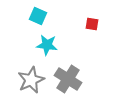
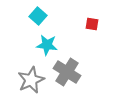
cyan square: rotated 18 degrees clockwise
gray cross: moved 1 px left, 7 px up
